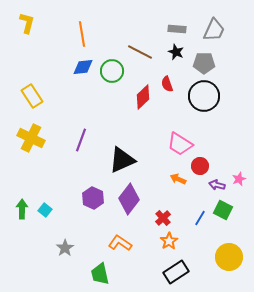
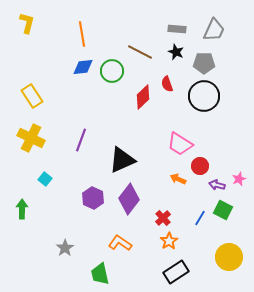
cyan square: moved 31 px up
